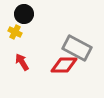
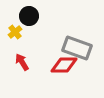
black circle: moved 5 px right, 2 px down
yellow cross: rotated 24 degrees clockwise
gray rectangle: rotated 8 degrees counterclockwise
